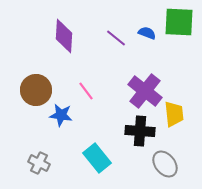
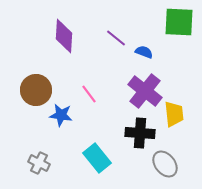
blue semicircle: moved 3 px left, 19 px down
pink line: moved 3 px right, 3 px down
black cross: moved 2 px down
